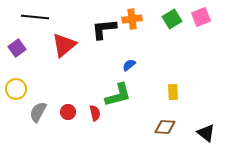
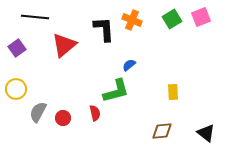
orange cross: moved 1 px down; rotated 30 degrees clockwise
black L-shape: rotated 92 degrees clockwise
green L-shape: moved 2 px left, 4 px up
red circle: moved 5 px left, 6 px down
brown diamond: moved 3 px left, 4 px down; rotated 10 degrees counterclockwise
